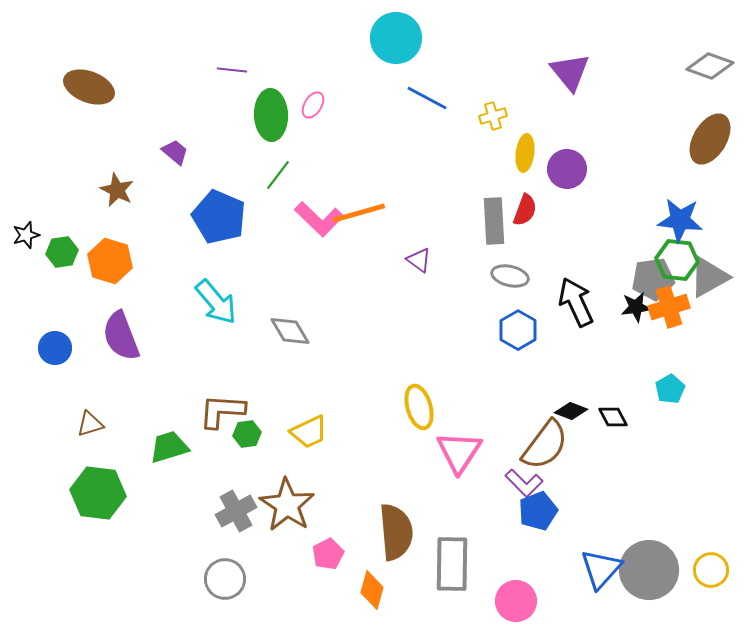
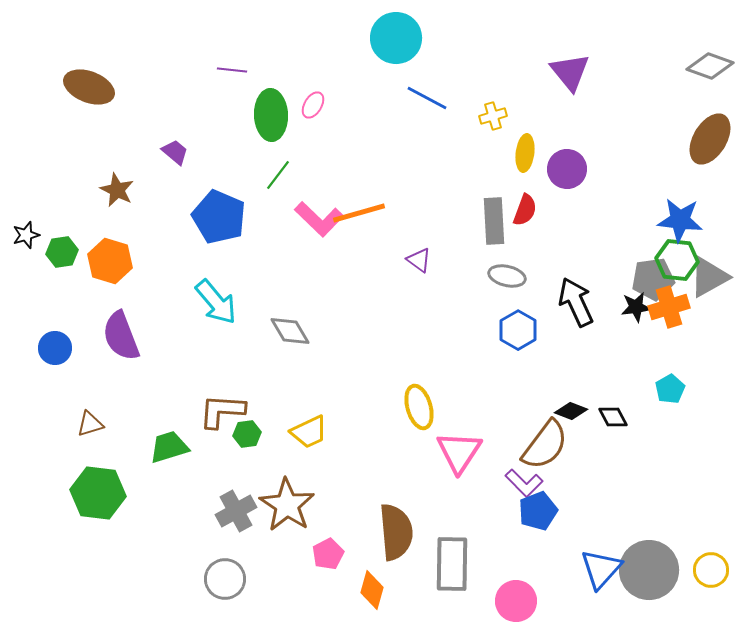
gray ellipse at (510, 276): moved 3 px left
